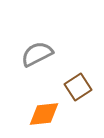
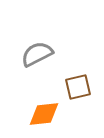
brown square: rotated 20 degrees clockwise
